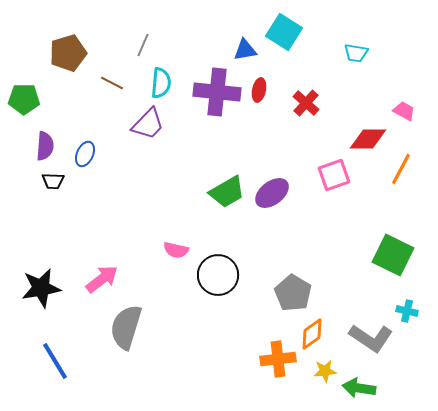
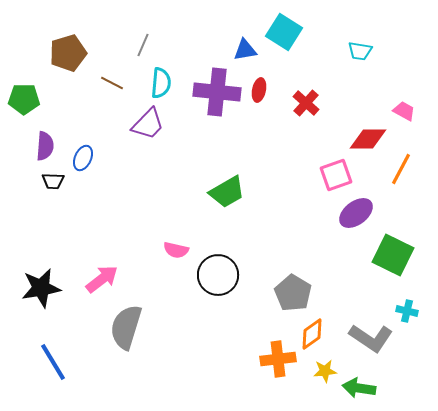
cyan trapezoid: moved 4 px right, 2 px up
blue ellipse: moved 2 px left, 4 px down
pink square: moved 2 px right
purple ellipse: moved 84 px right, 20 px down
blue line: moved 2 px left, 1 px down
